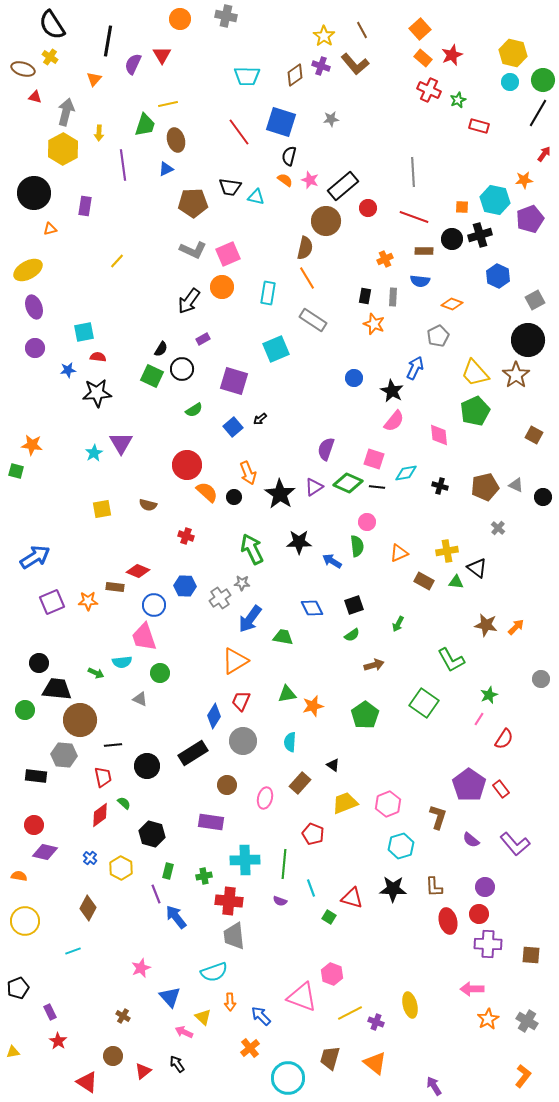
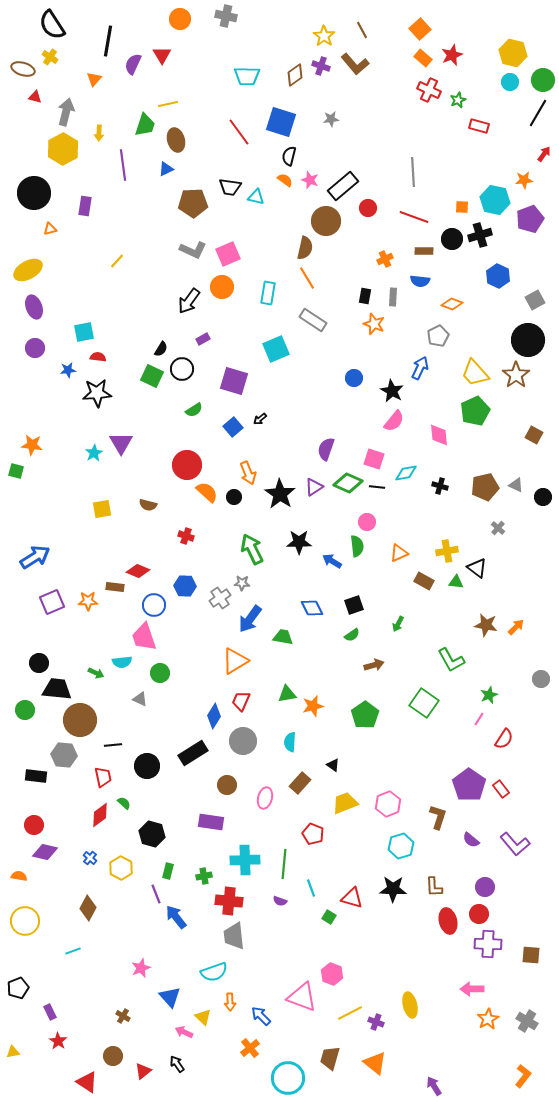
blue arrow at (415, 368): moved 5 px right
